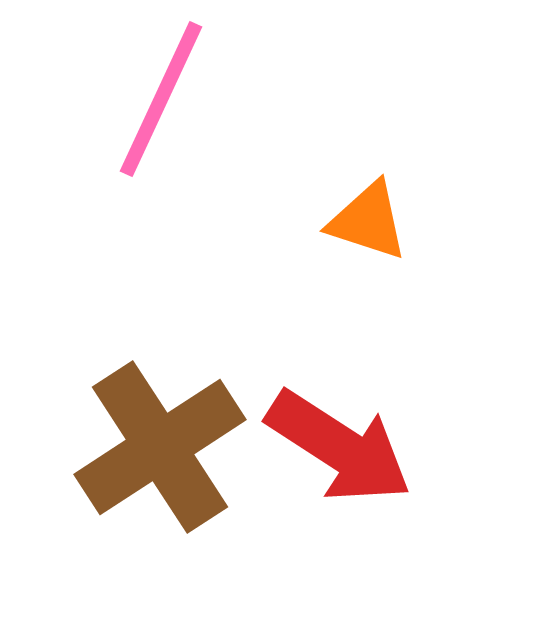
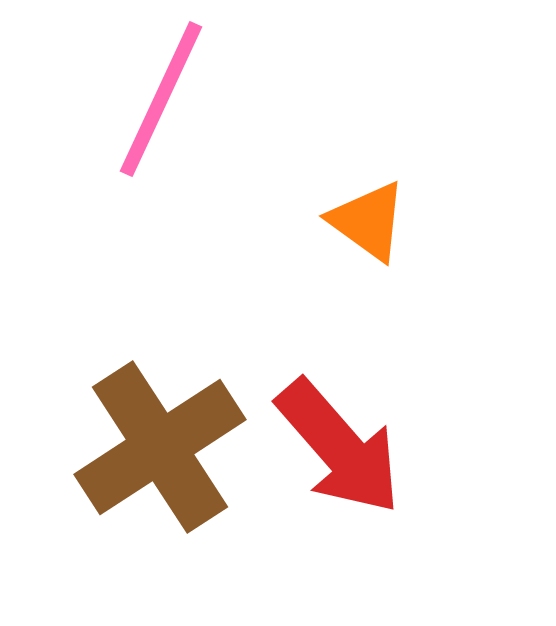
orange triangle: rotated 18 degrees clockwise
red arrow: rotated 16 degrees clockwise
